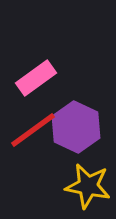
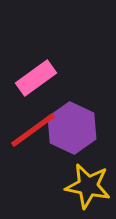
purple hexagon: moved 4 px left, 1 px down
